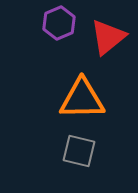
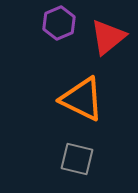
orange triangle: rotated 27 degrees clockwise
gray square: moved 2 px left, 8 px down
